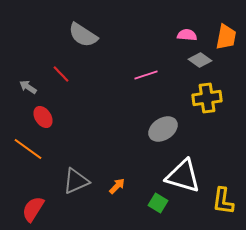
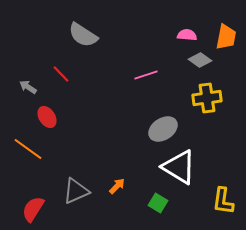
red ellipse: moved 4 px right
white triangle: moved 4 px left, 9 px up; rotated 15 degrees clockwise
gray triangle: moved 10 px down
